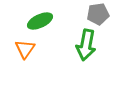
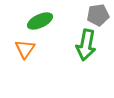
gray pentagon: moved 1 px down
